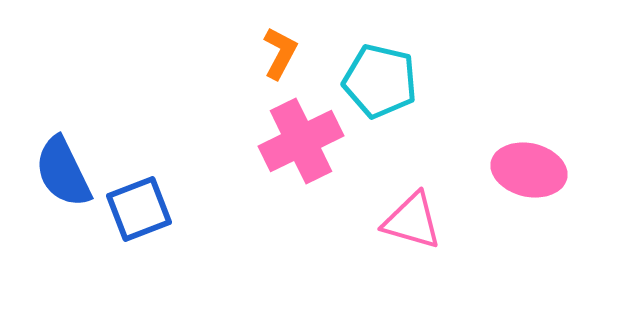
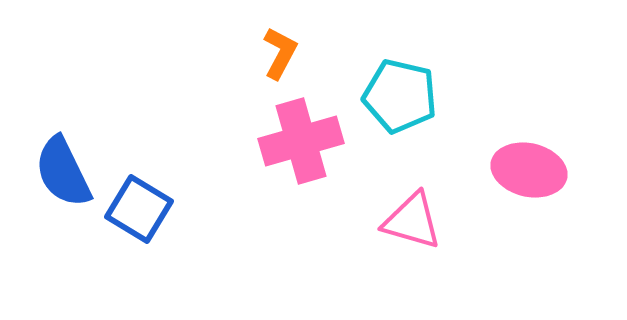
cyan pentagon: moved 20 px right, 15 px down
pink cross: rotated 10 degrees clockwise
blue square: rotated 38 degrees counterclockwise
